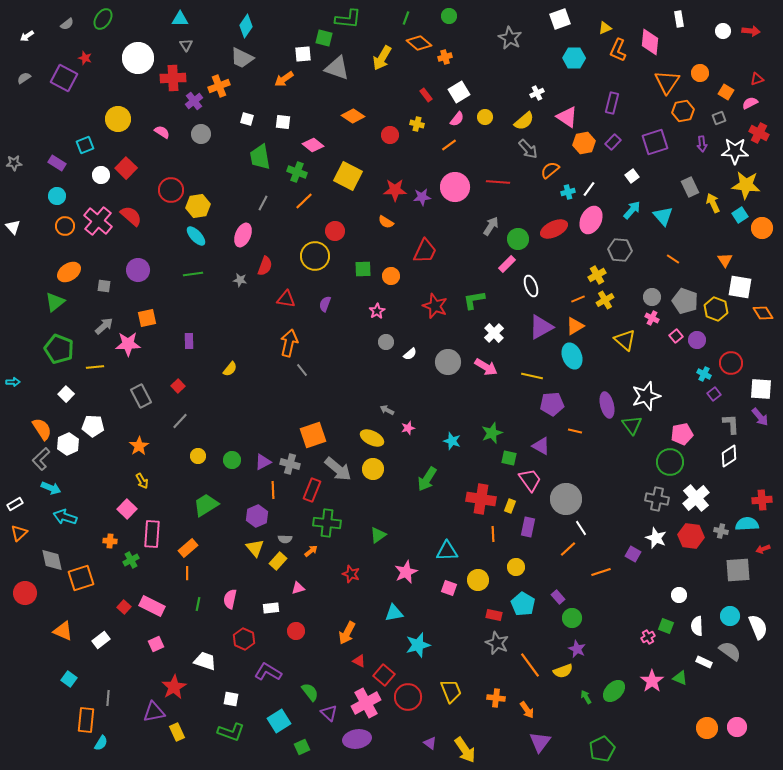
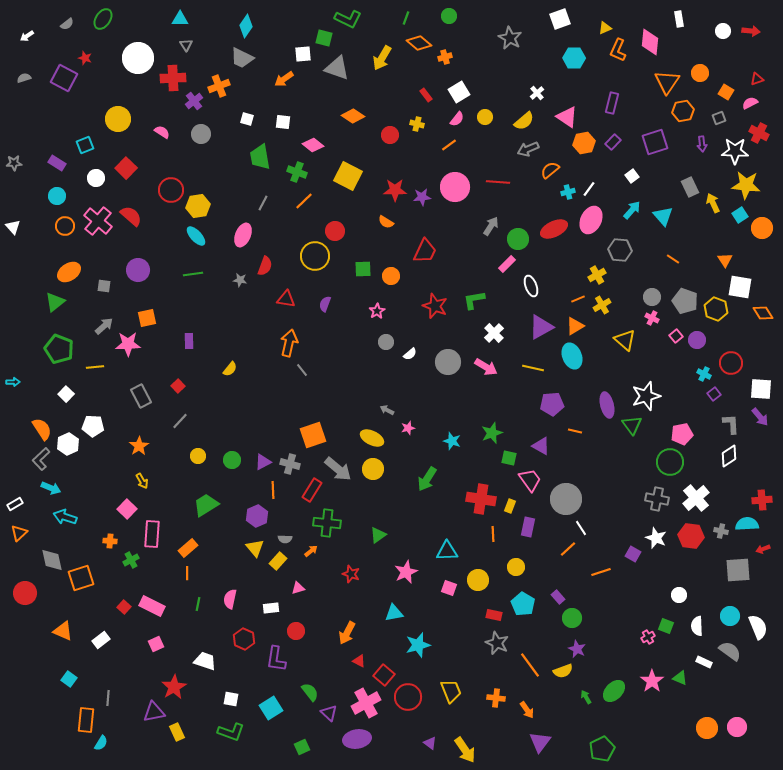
green L-shape at (348, 19): rotated 20 degrees clockwise
gray semicircle at (24, 78): rotated 16 degrees clockwise
white cross at (537, 93): rotated 16 degrees counterclockwise
gray arrow at (528, 149): rotated 110 degrees clockwise
white circle at (101, 175): moved 5 px left, 3 px down
yellow cross at (605, 300): moved 3 px left, 5 px down
yellow line at (532, 376): moved 1 px right, 8 px up
red rectangle at (312, 490): rotated 10 degrees clockwise
purple L-shape at (268, 672): moved 8 px right, 13 px up; rotated 112 degrees counterclockwise
cyan square at (279, 721): moved 8 px left, 13 px up
